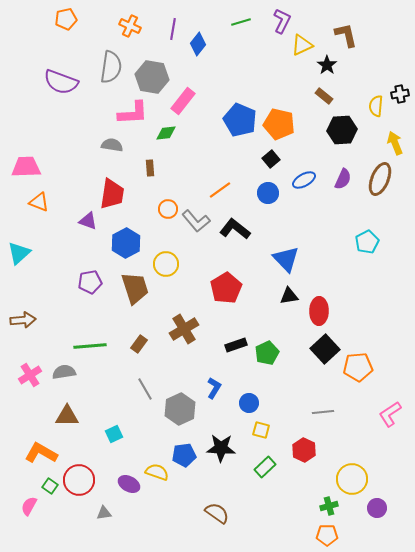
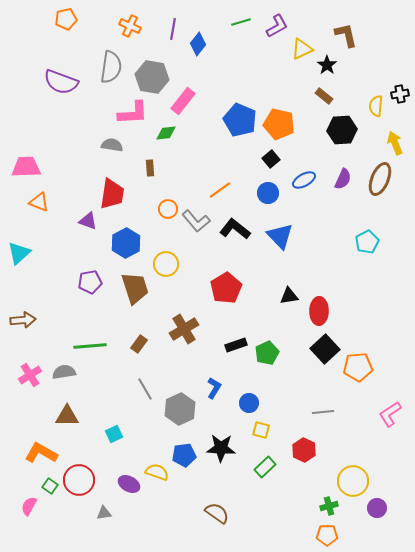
purple L-shape at (282, 21): moved 5 px left, 5 px down; rotated 35 degrees clockwise
yellow triangle at (302, 45): moved 4 px down
blue triangle at (286, 259): moved 6 px left, 23 px up
yellow circle at (352, 479): moved 1 px right, 2 px down
